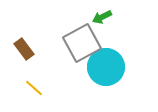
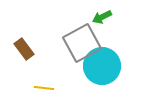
cyan circle: moved 4 px left, 1 px up
yellow line: moved 10 px right; rotated 36 degrees counterclockwise
